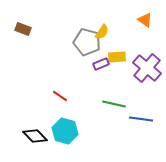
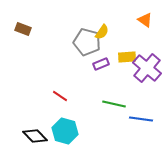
yellow rectangle: moved 10 px right
